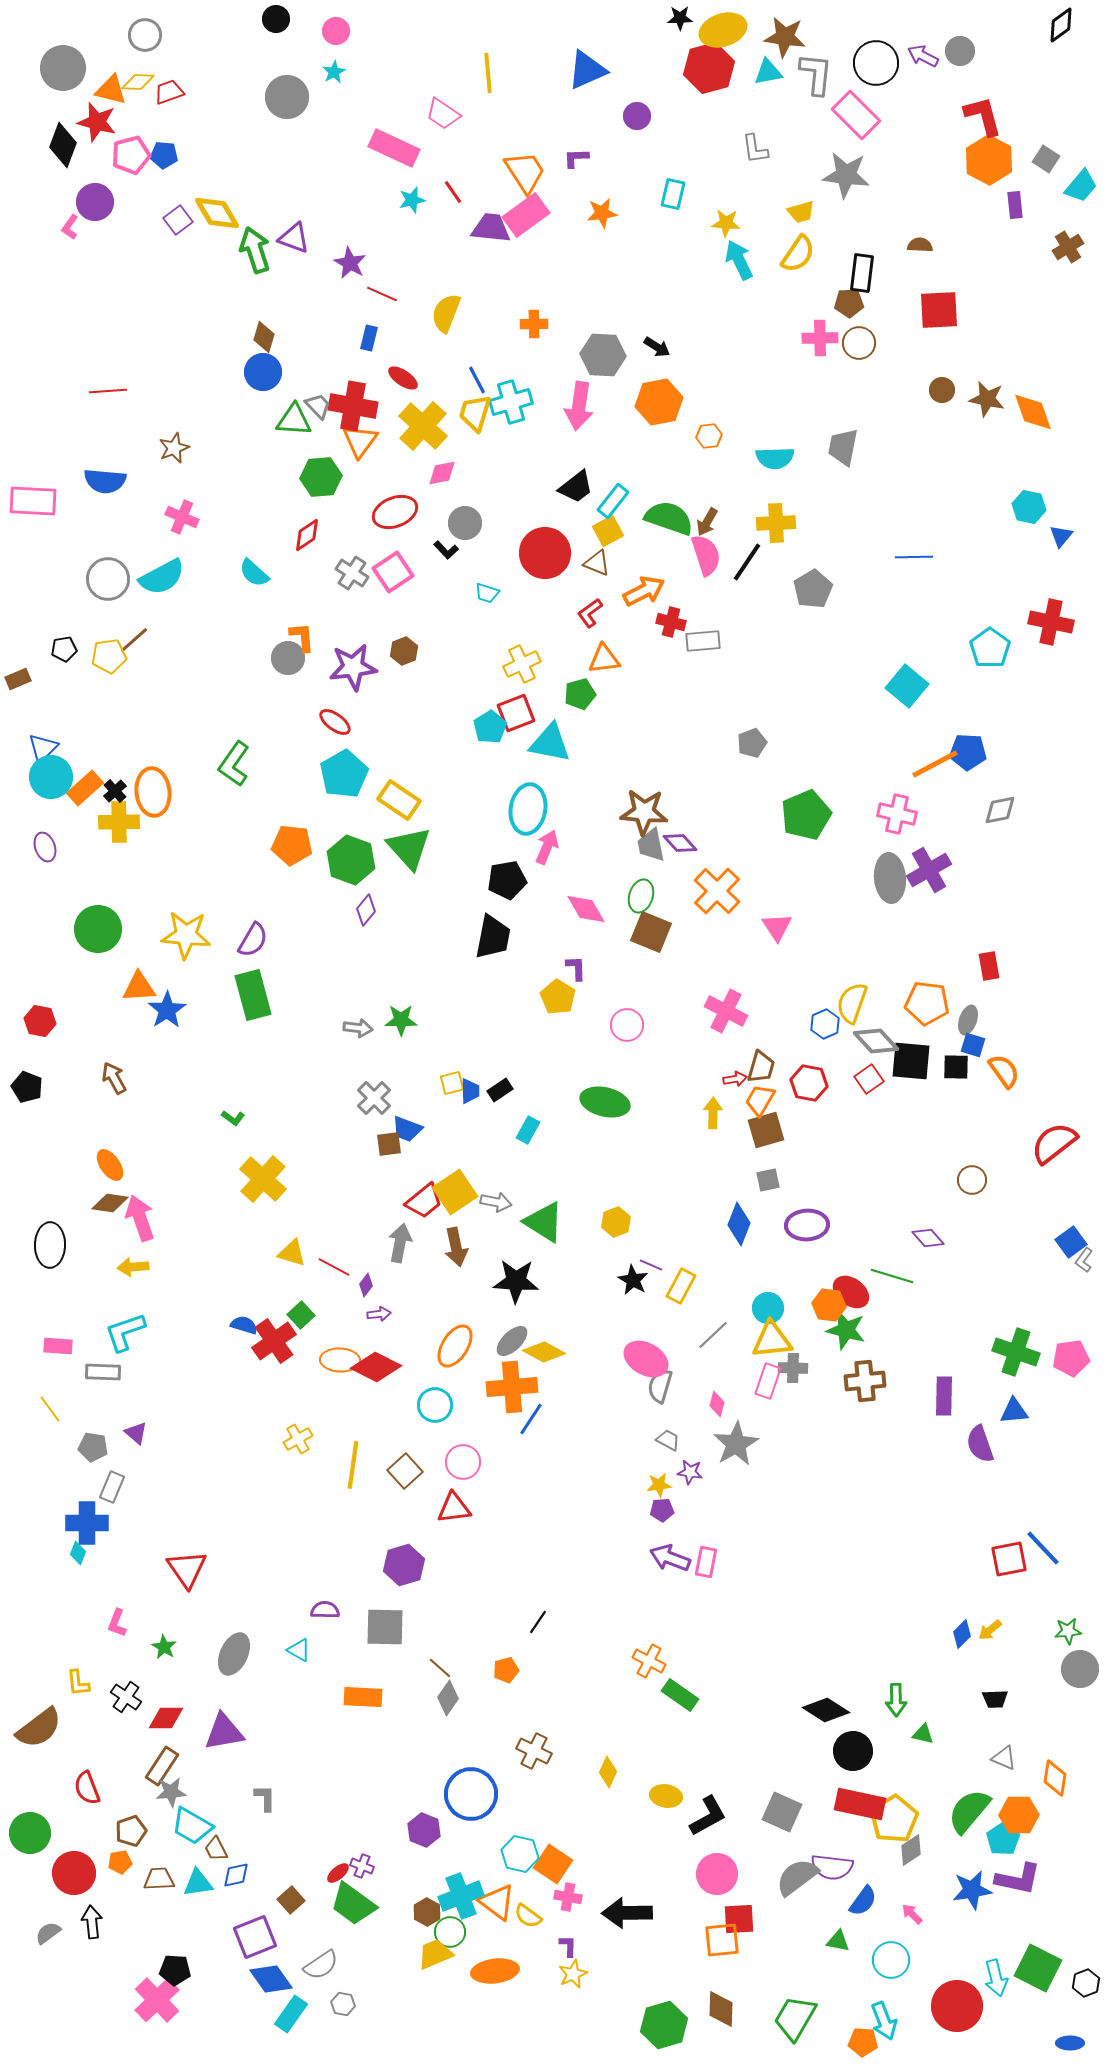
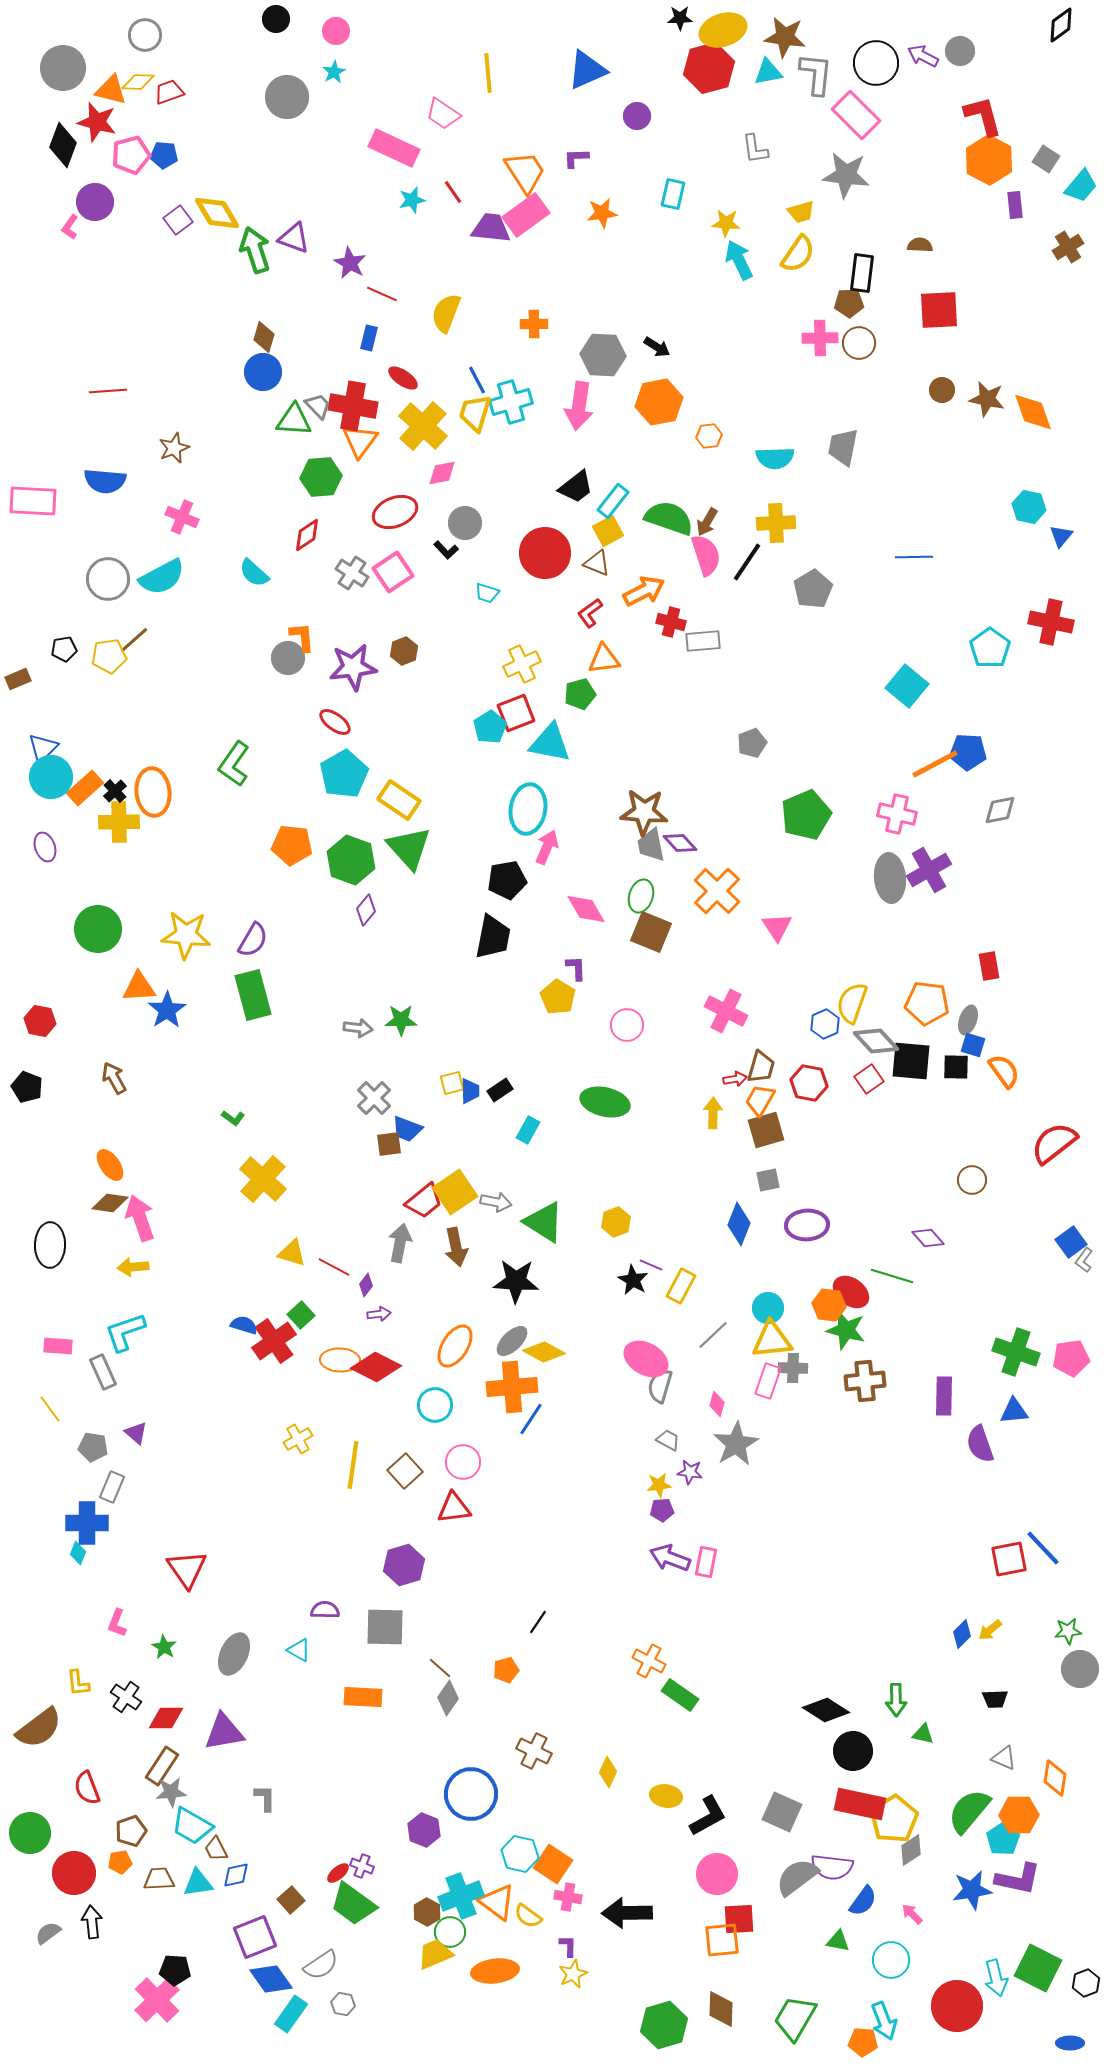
gray rectangle at (103, 1372): rotated 64 degrees clockwise
